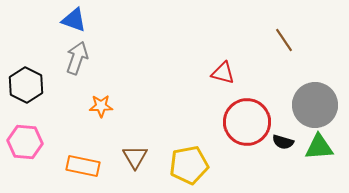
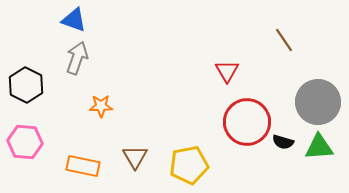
red triangle: moved 4 px right, 2 px up; rotated 45 degrees clockwise
gray circle: moved 3 px right, 3 px up
